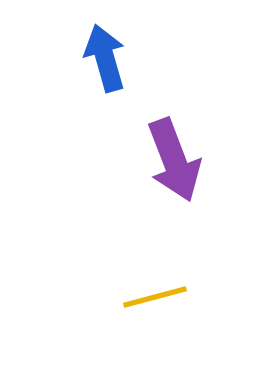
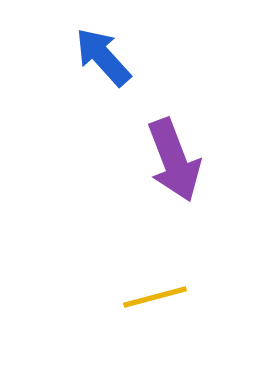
blue arrow: moved 2 px left, 1 px up; rotated 26 degrees counterclockwise
